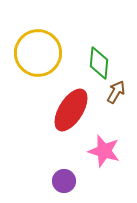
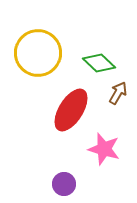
green diamond: rotated 52 degrees counterclockwise
brown arrow: moved 2 px right, 1 px down
pink star: moved 2 px up
purple circle: moved 3 px down
